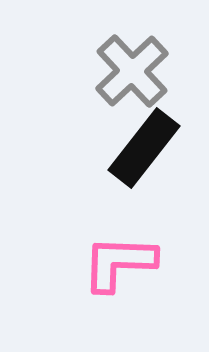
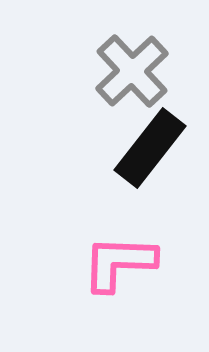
black rectangle: moved 6 px right
